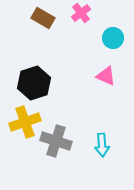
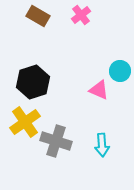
pink cross: moved 2 px down
brown rectangle: moved 5 px left, 2 px up
cyan circle: moved 7 px right, 33 px down
pink triangle: moved 7 px left, 14 px down
black hexagon: moved 1 px left, 1 px up
yellow cross: rotated 16 degrees counterclockwise
